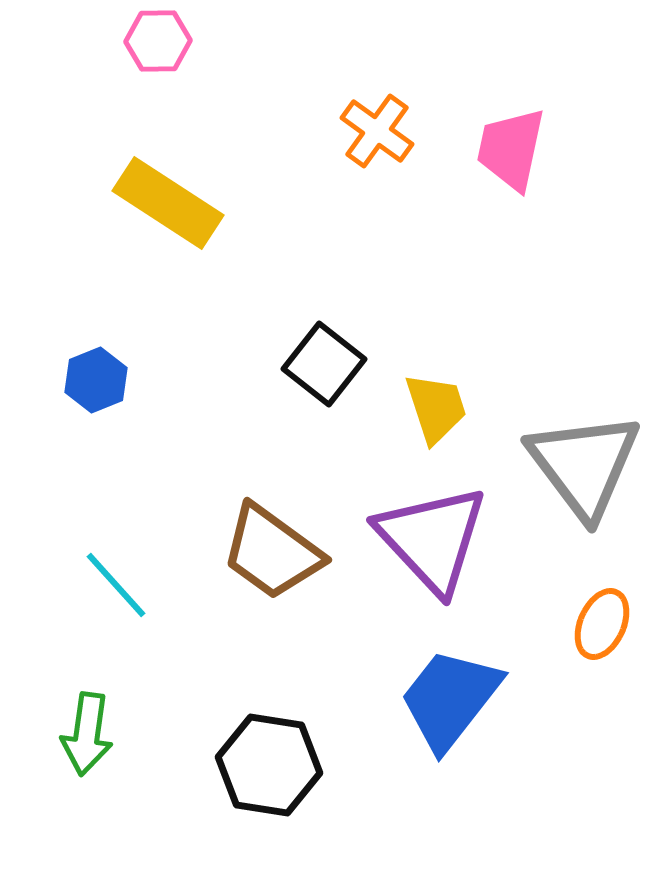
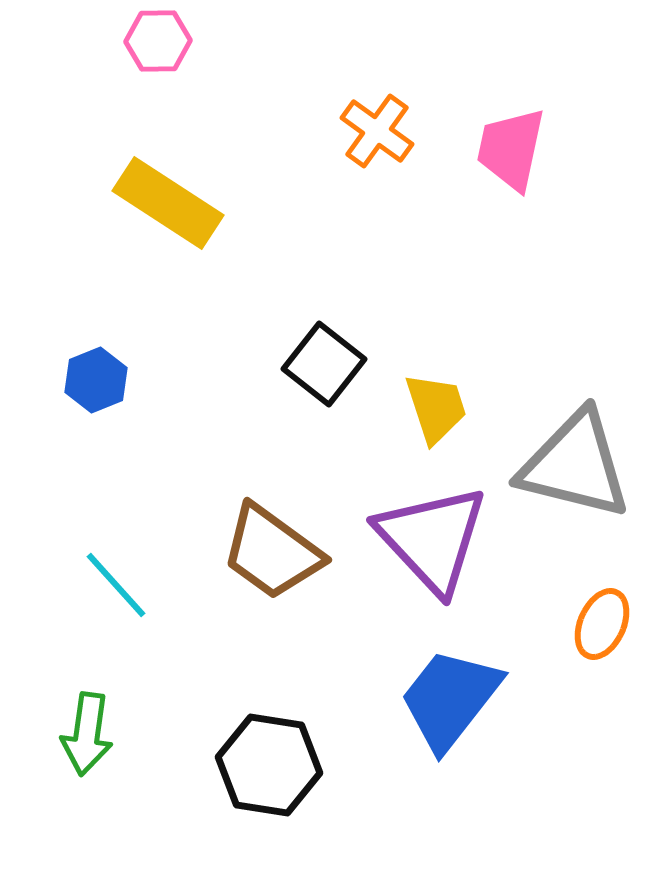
gray triangle: moved 9 px left; rotated 39 degrees counterclockwise
